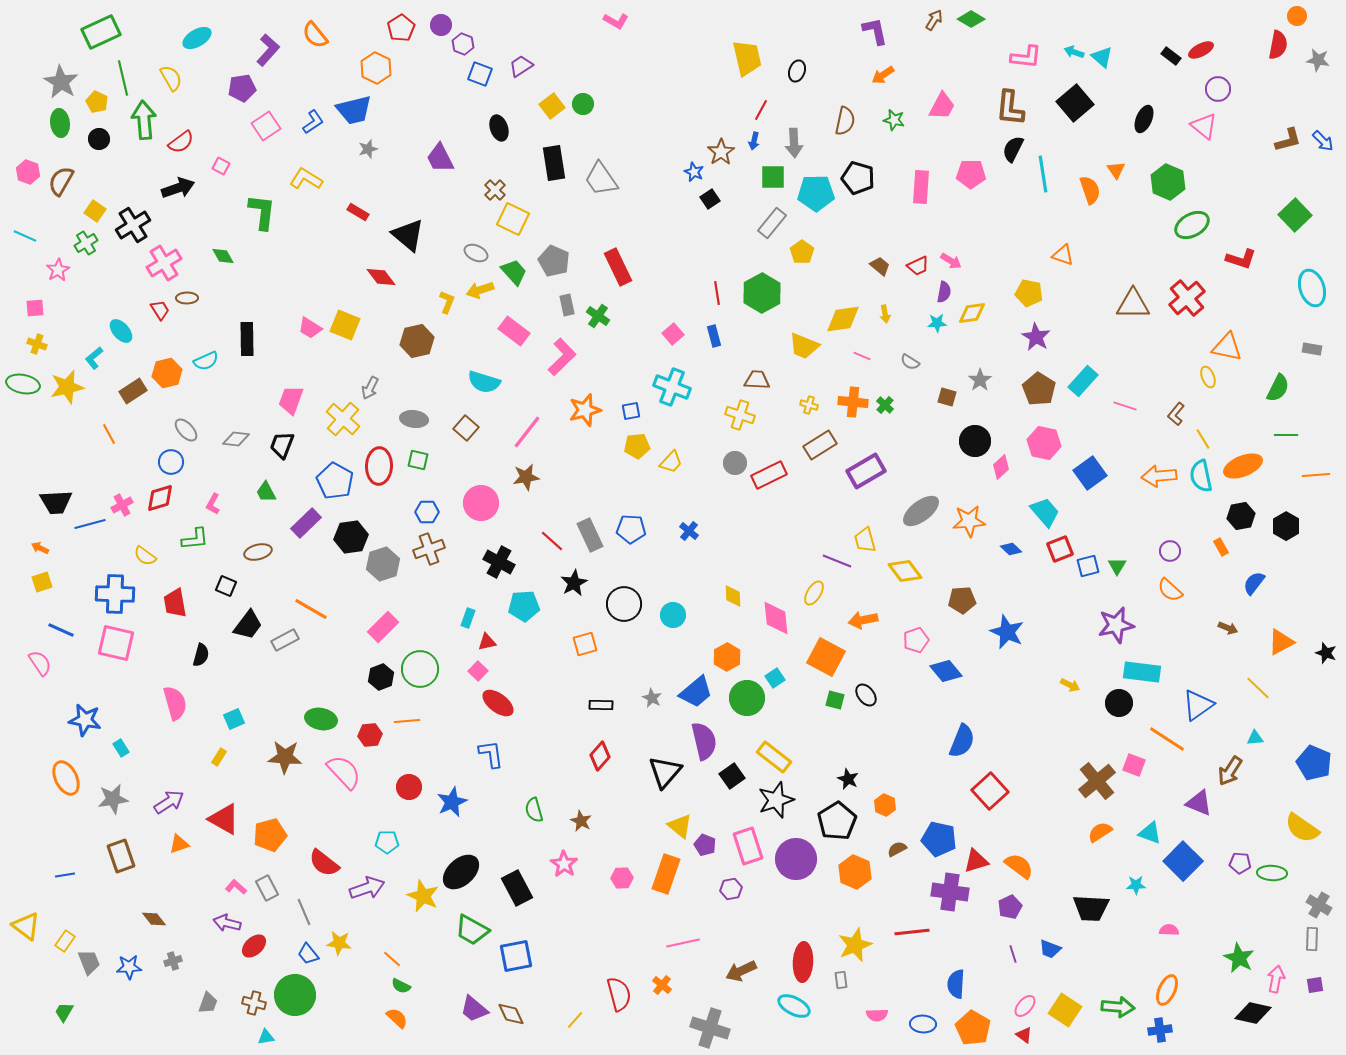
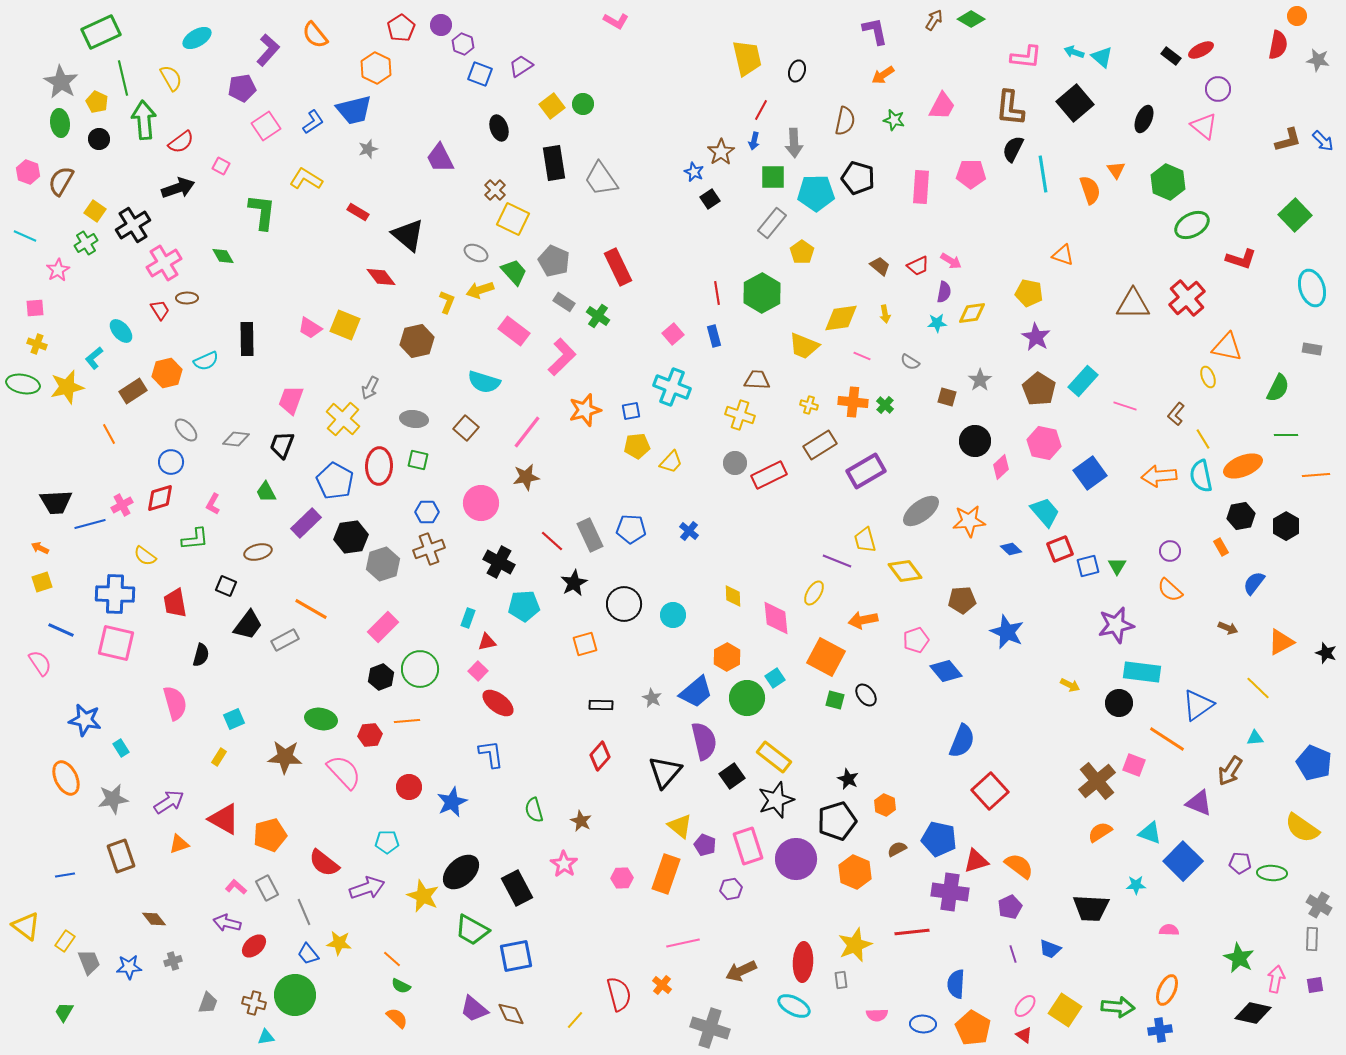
gray rectangle at (567, 305): moved 3 px left, 3 px up; rotated 45 degrees counterclockwise
yellow diamond at (843, 319): moved 2 px left, 1 px up
black pentagon at (837, 821): rotated 15 degrees clockwise
